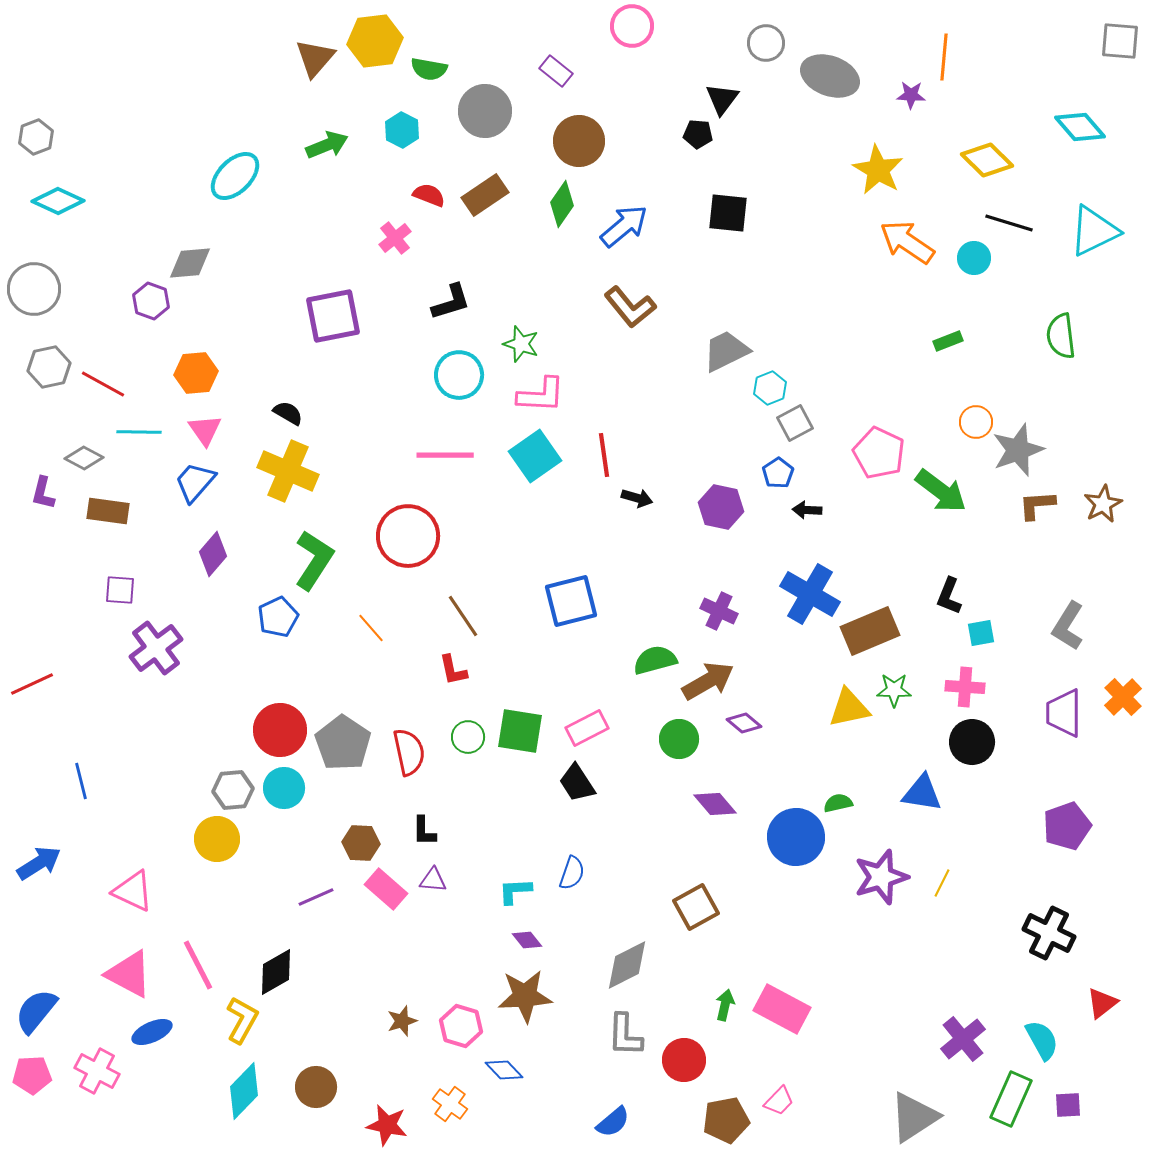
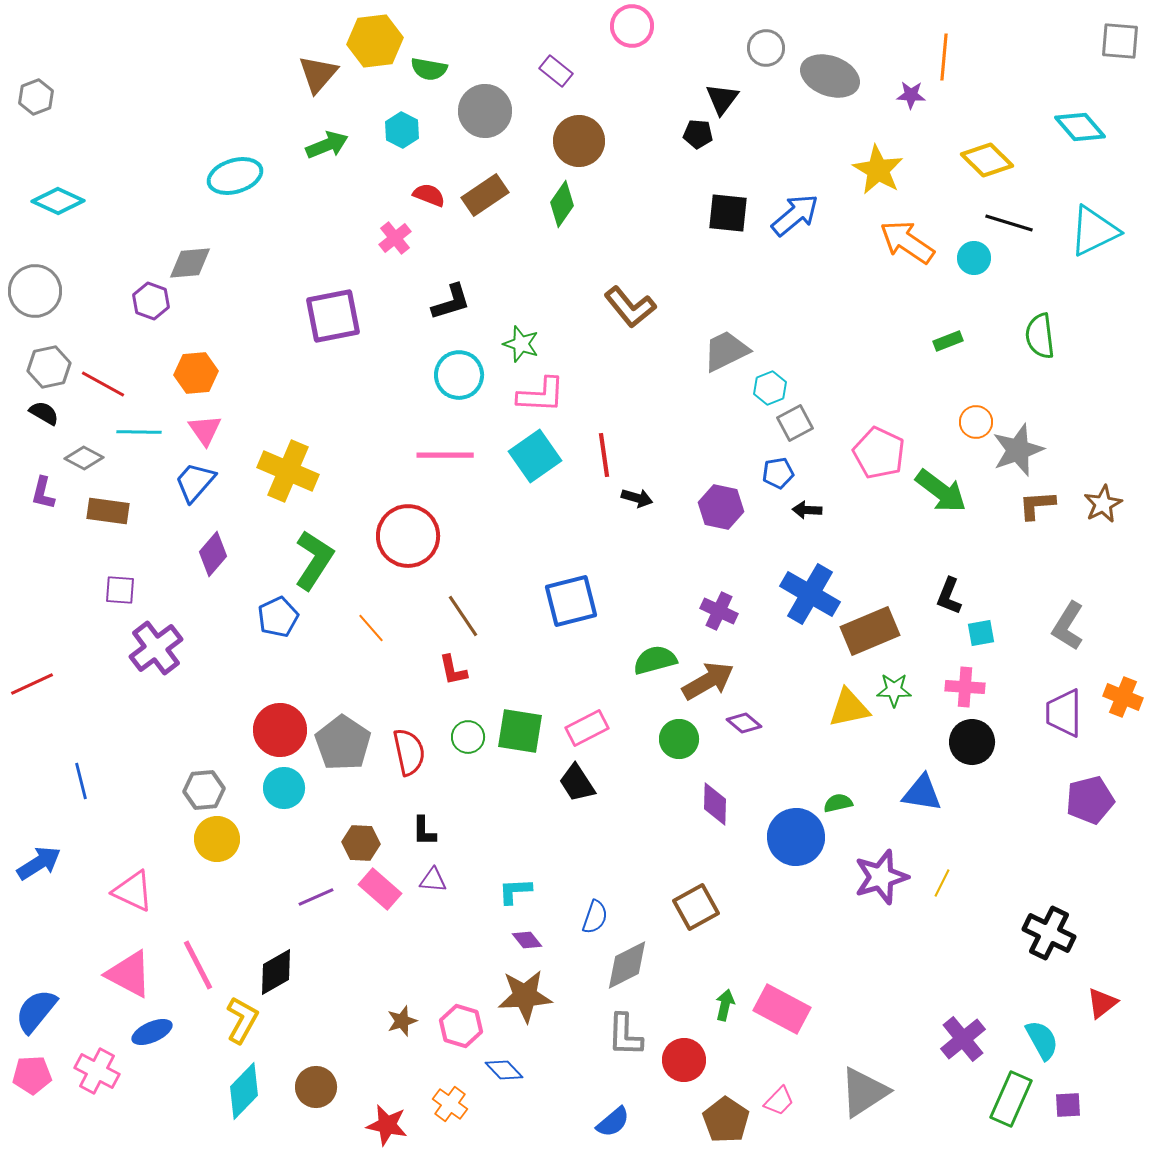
gray circle at (766, 43): moved 5 px down
brown triangle at (315, 58): moved 3 px right, 16 px down
gray hexagon at (36, 137): moved 40 px up
cyan ellipse at (235, 176): rotated 28 degrees clockwise
blue arrow at (624, 226): moved 171 px right, 11 px up
gray circle at (34, 289): moved 1 px right, 2 px down
green semicircle at (1061, 336): moved 21 px left
black semicircle at (288, 413): moved 244 px left
blue pentagon at (778, 473): rotated 24 degrees clockwise
orange cross at (1123, 697): rotated 24 degrees counterclockwise
gray hexagon at (233, 790): moved 29 px left
purple diamond at (715, 804): rotated 42 degrees clockwise
purple pentagon at (1067, 826): moved 23 px right, 26 px up; rotated 6 degrees clockwise
blue semicircle at (572, 873): moved 23 px right, 44 px down
pink rectangle at (386, 889): moved 6 px left
gray triangle at (914, 1117): moved 50 px left, 25 px up
brown pentagon at (726, 1120): rotated 27 degrees counterclockwise
